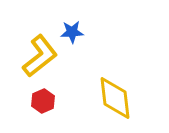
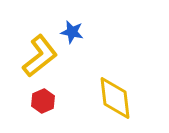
blue star: rotated 15 degrees clockwise
